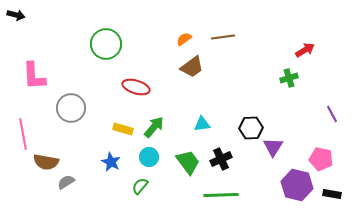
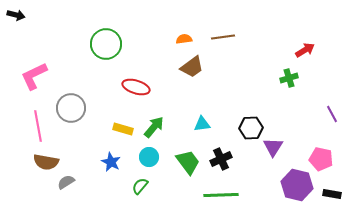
orange semicircle: rotated 28 degrees clockwise
pink L-shape: rotated 68 degrees clockwise
pink line: moved 15 px right, 8 px up
